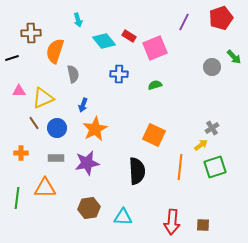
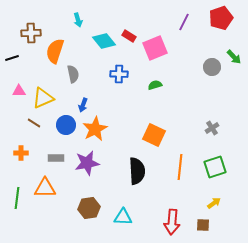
brown line: rotated 24 degrees counterclockwise
blue circle: moved 9 px right, 3 px up
yellow arrow: moved 13 px right, 58 px down
